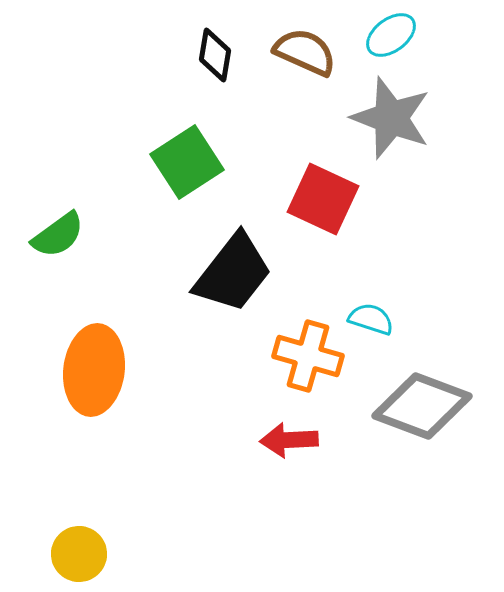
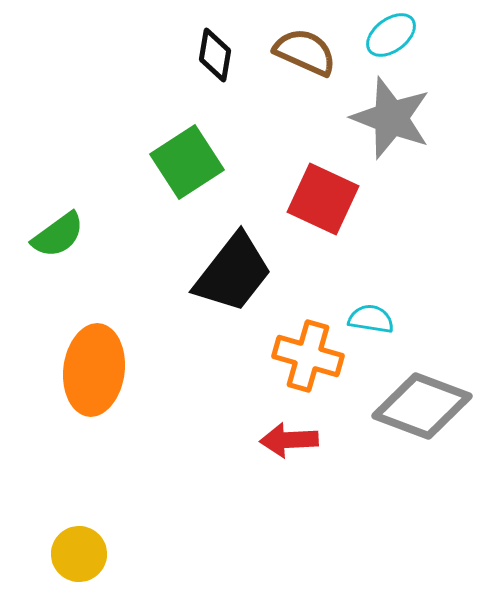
cyan semicircle: rotated 9 degrees counterclockwise
